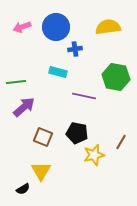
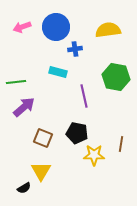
yellow semicircle: moved 3 px down
purple line: rotated 65 degrees clockwise
brown square: moved 1 px down
brown line: moved 2 px down; rotated 21 degrees counterclockwise
yellow star: rotated 15 degrees clockwise
black semicircle: moved 1 px right, 1 px up
